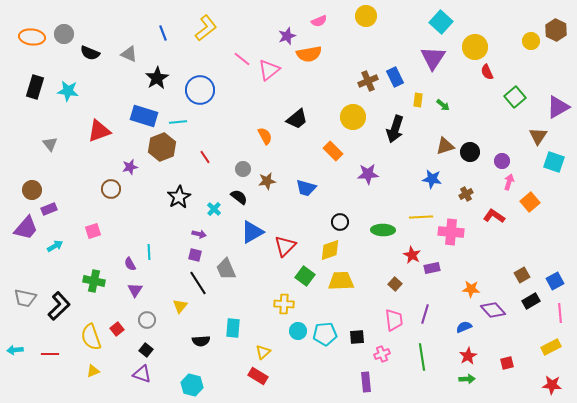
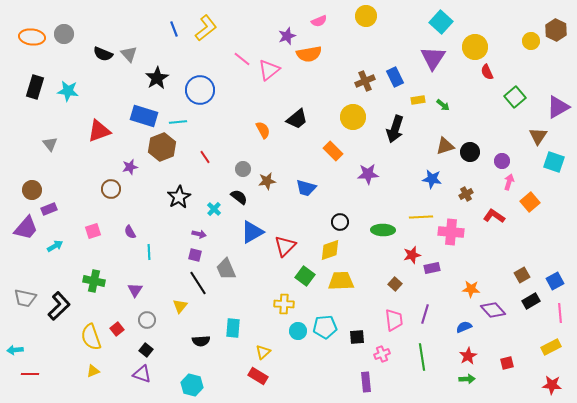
blue line at (163, 33): moved 11 px right, 4 px up
black semicircle at (90, 53): moved 13 px right, 1 px down
gray triangle at (129, 54): rotated 24 degrees clockwise
brown cross at (368, 81): moved 3 px left
yellow rectangle at (418, 100): rotated 72 degrees clockwise
orange semicircle at (265, 136): moved 2 px left, 6 px up
red star at (412, 255): rotated 30 degrees clockwise
purple semicircle at (130, 264): moved 32 px up
cyan pentagon at (325, 334): moved 7 px up
red line at (50, 354): moved 20 px left, 20 px down
